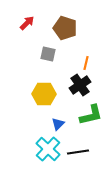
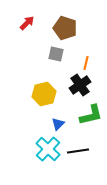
gray square: moved 8 px right
yellow hexagon: rotated 15 degrees counterclockwise
black line: moved 1 px up
